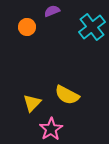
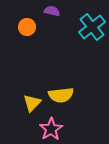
purple semicircle: rotated 35 degrees clockwise
yellow semicircle: moved 6 px left; rotated 35 degrees counterclockwise
